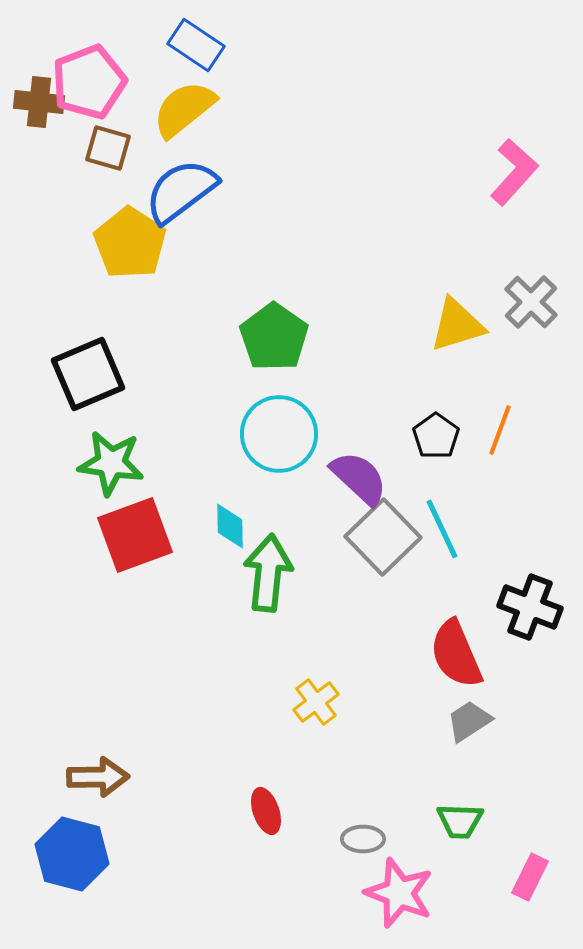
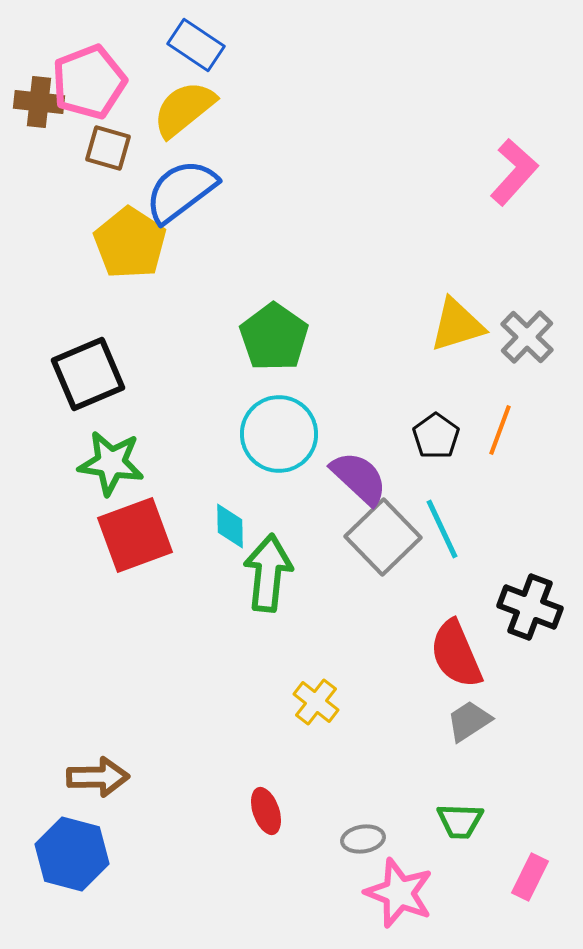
gray cross: moved 4 px left, 35 px down
yellow cross: rotated 15 degrees counterclockwise
gray ellipse: rotated 9 degrees counterclockwise
